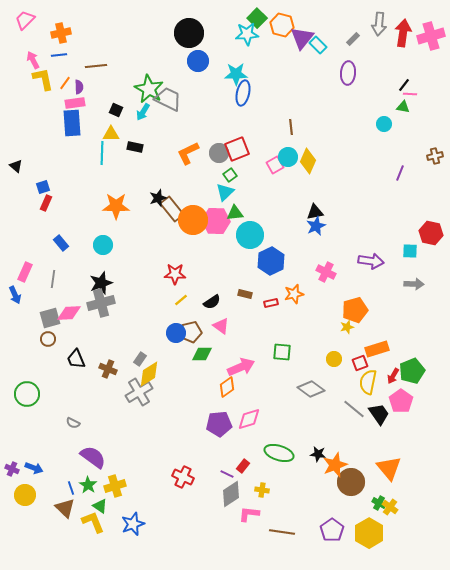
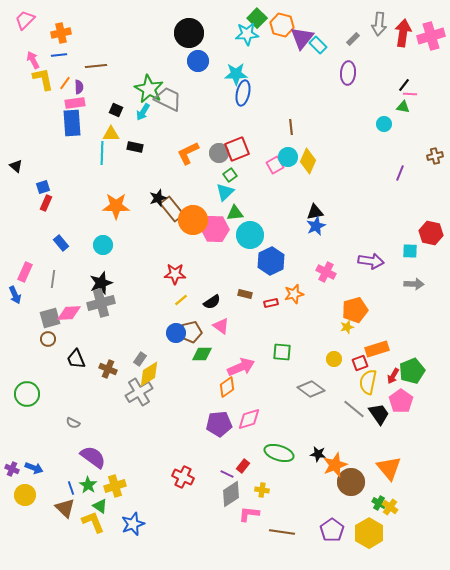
pink hexagon at (216, 221): moved 1 px left, 8 px down
